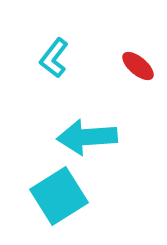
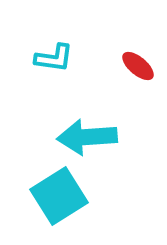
cyan L-shape: rotated 120 degrees counterclockwise
